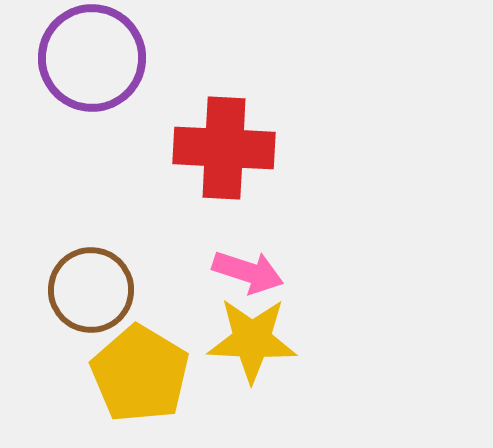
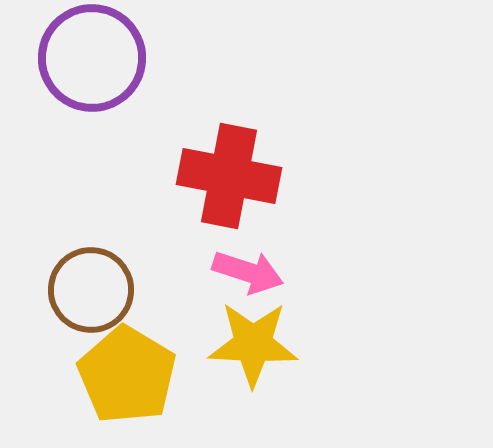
red cross: moved 5 px right, 28 px down; rotated 8 degrees clockwise
yellow star: moved 1 px right, 4 px down
yellow pentagon: moved 13 px left, 1 px down
